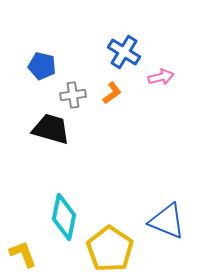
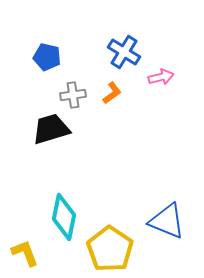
blue pentagon: moved 5 px right, 9 px up
black trapezoid: rotated 33 degrees counterclockwise
yellow L-shape: moved 2 px right, 1 px up
